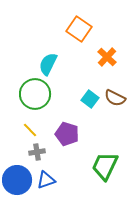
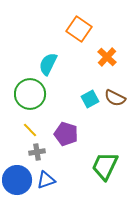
green circle: moved 5 px left
cyan square: rotated 24 degrees clockwise
purple pentagon: moved 1 px left
